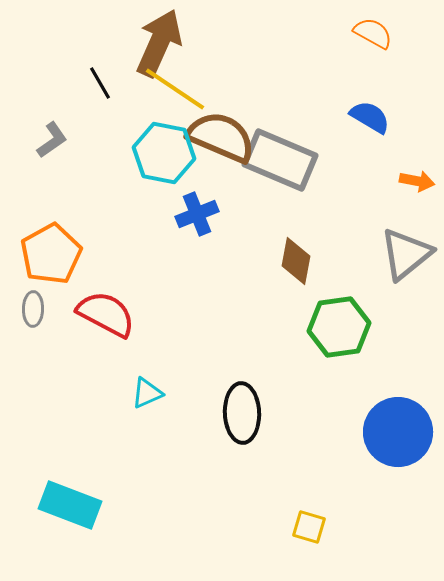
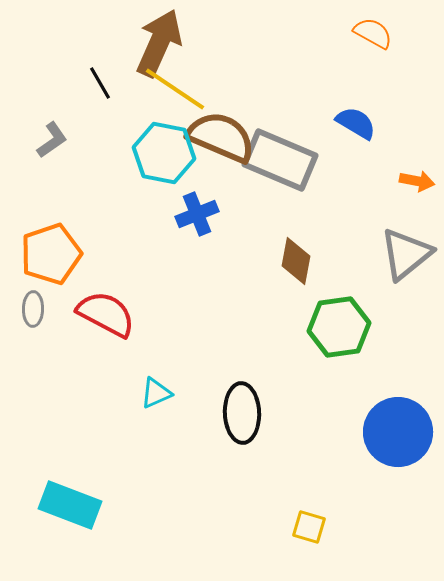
blue semicircle: moved 14 px left, 6 px down
orange pentagon: rotated 10 degrees clockwise
cyan triangle: moved 9 px right
